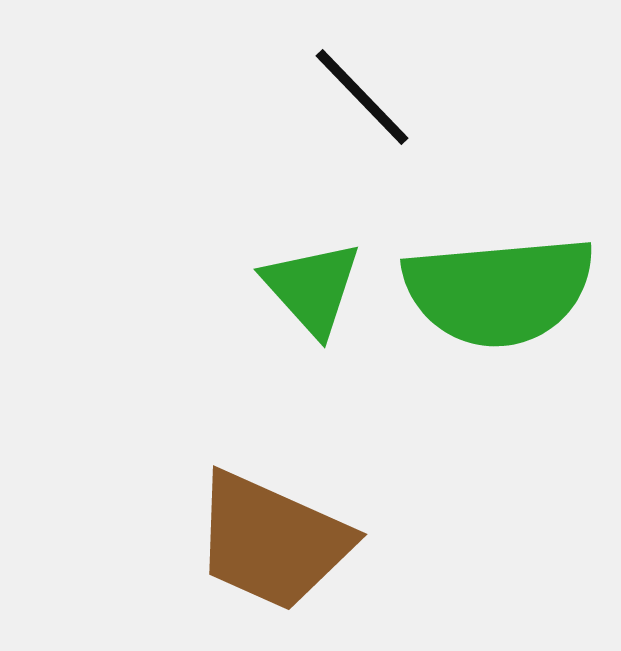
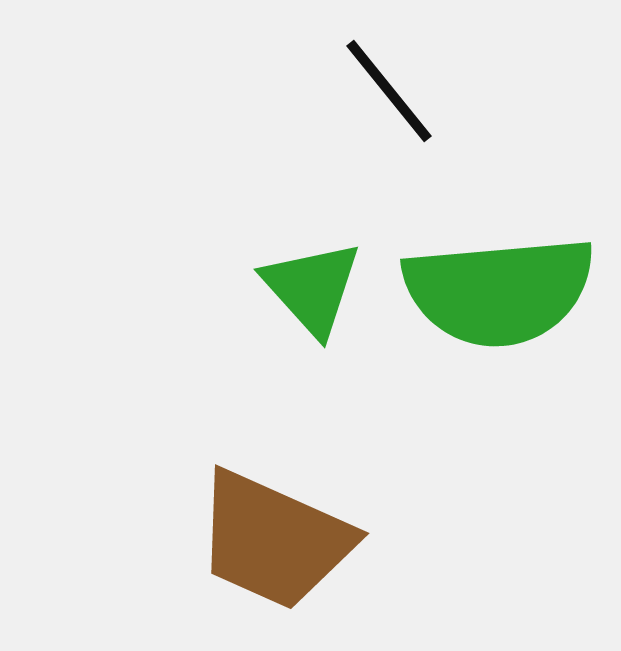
black line: moved 27 px right, 6 px up; rotated 5 degrees clockwise
brown trapezoid: moved 2 px right, 1 px up
